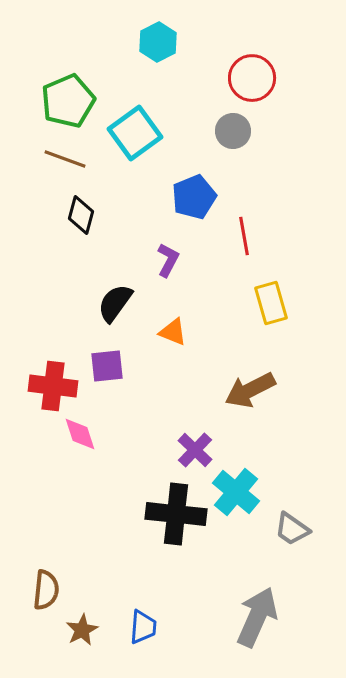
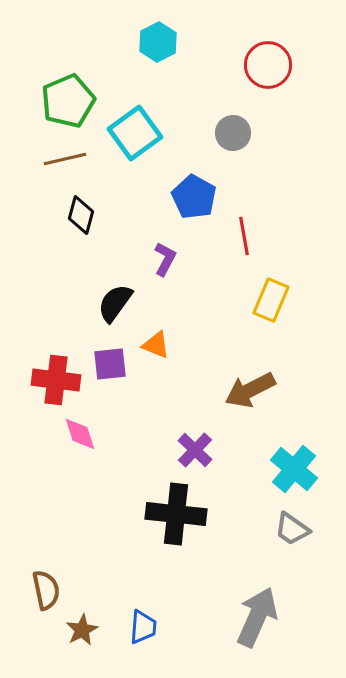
red circle: moved 16 px right, 13 px up
gray circle: moved 2 px down
brown line: rotated 33 degrees counterclockwise
blue pentagon: rotated 21 degrees counterclockwise
purple L-shape: moved 3 px left, 1 px up
yellow rectangle: moved 3 px up; rotated 39 degrees clockwise
orange triangle: moved 17 px left, 13 px down
purple square: moved 3 px right, 2 px up
red cross: moved 3 px right, 6 px up
cyan cross: moved 58 px right, 23 px up
brown semicircle: rotated 18 degrees counterclockwise
